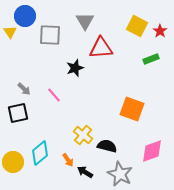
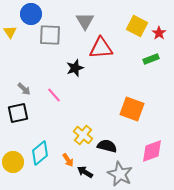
blue circle: moved 6 px right, 2 px up
red star: moved 1 px left, 2 px down
